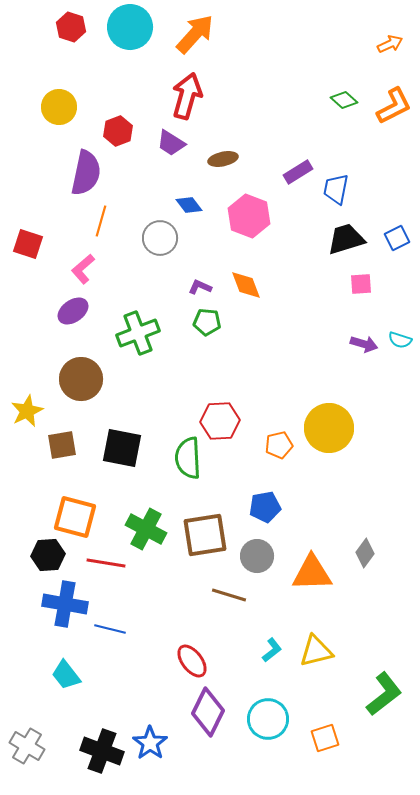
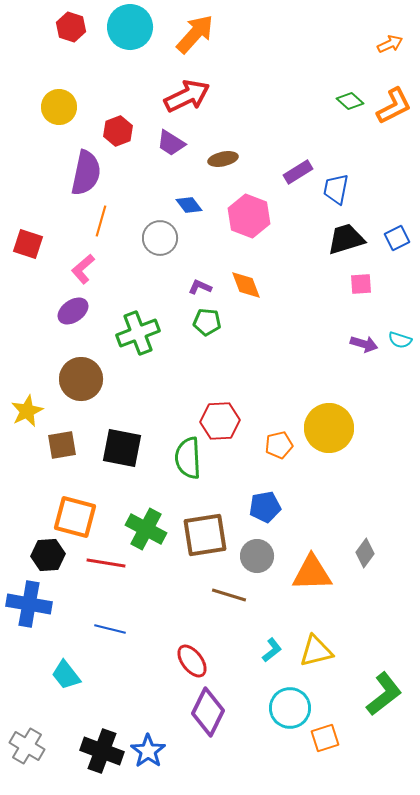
red arrow at (187, 96): rotated 48 degrees clockwise
green diamond at (344, 100): moved 6 px right, 1 px down
blue cross at (65, 604): moved 36 px left
cyan circle at (268, 719): moved 22 px right, 11 px up
blue star at (150, 743): moved 2 px left, 8 px down
